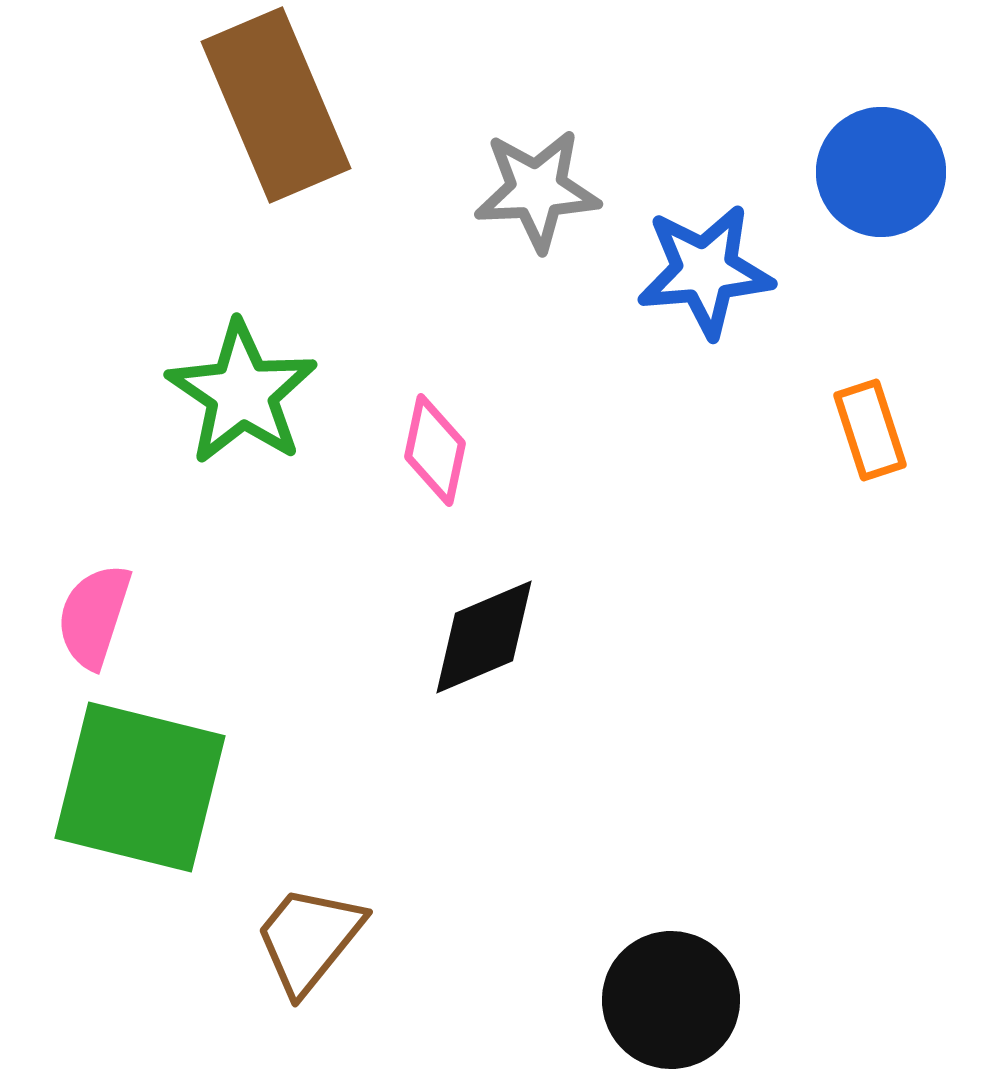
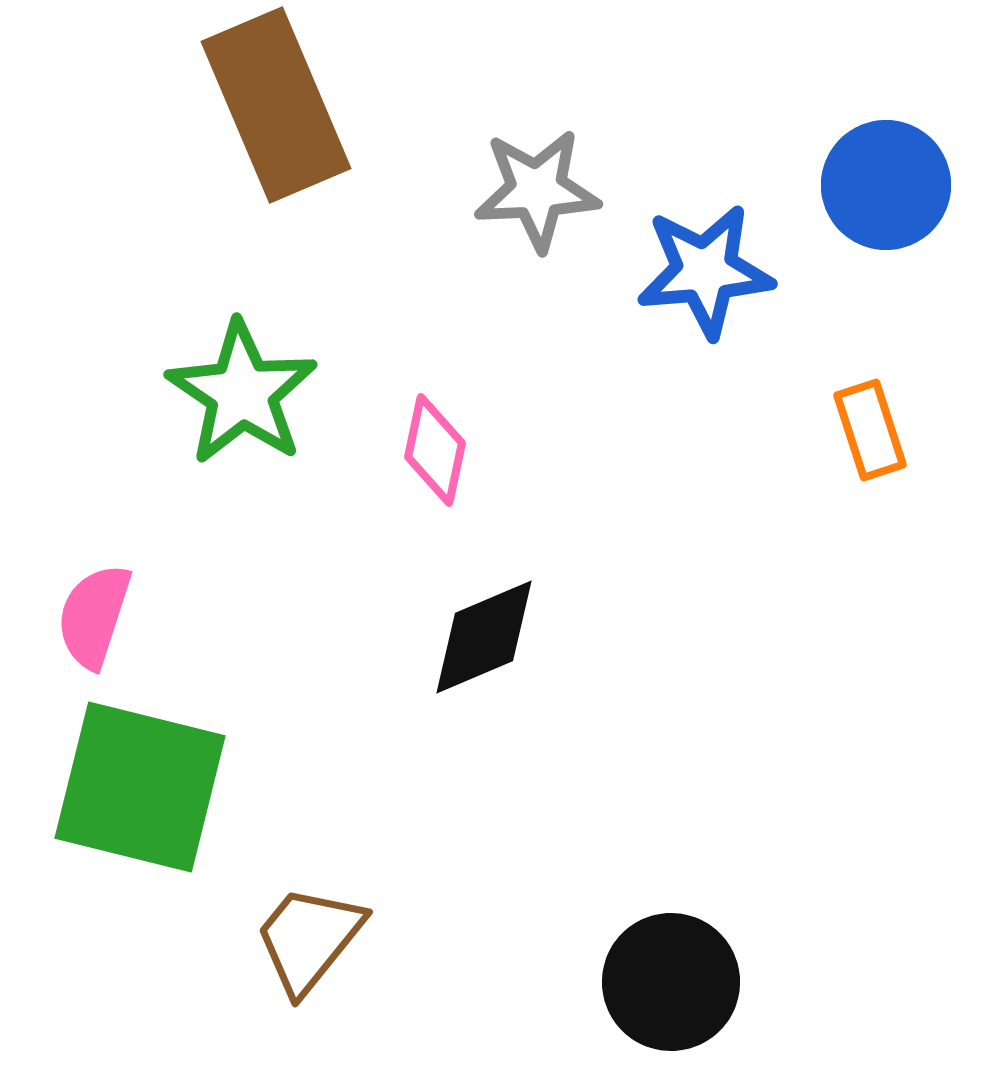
blue circle: moved 5 px right, 13 px down
black circle: moved 18 px up
